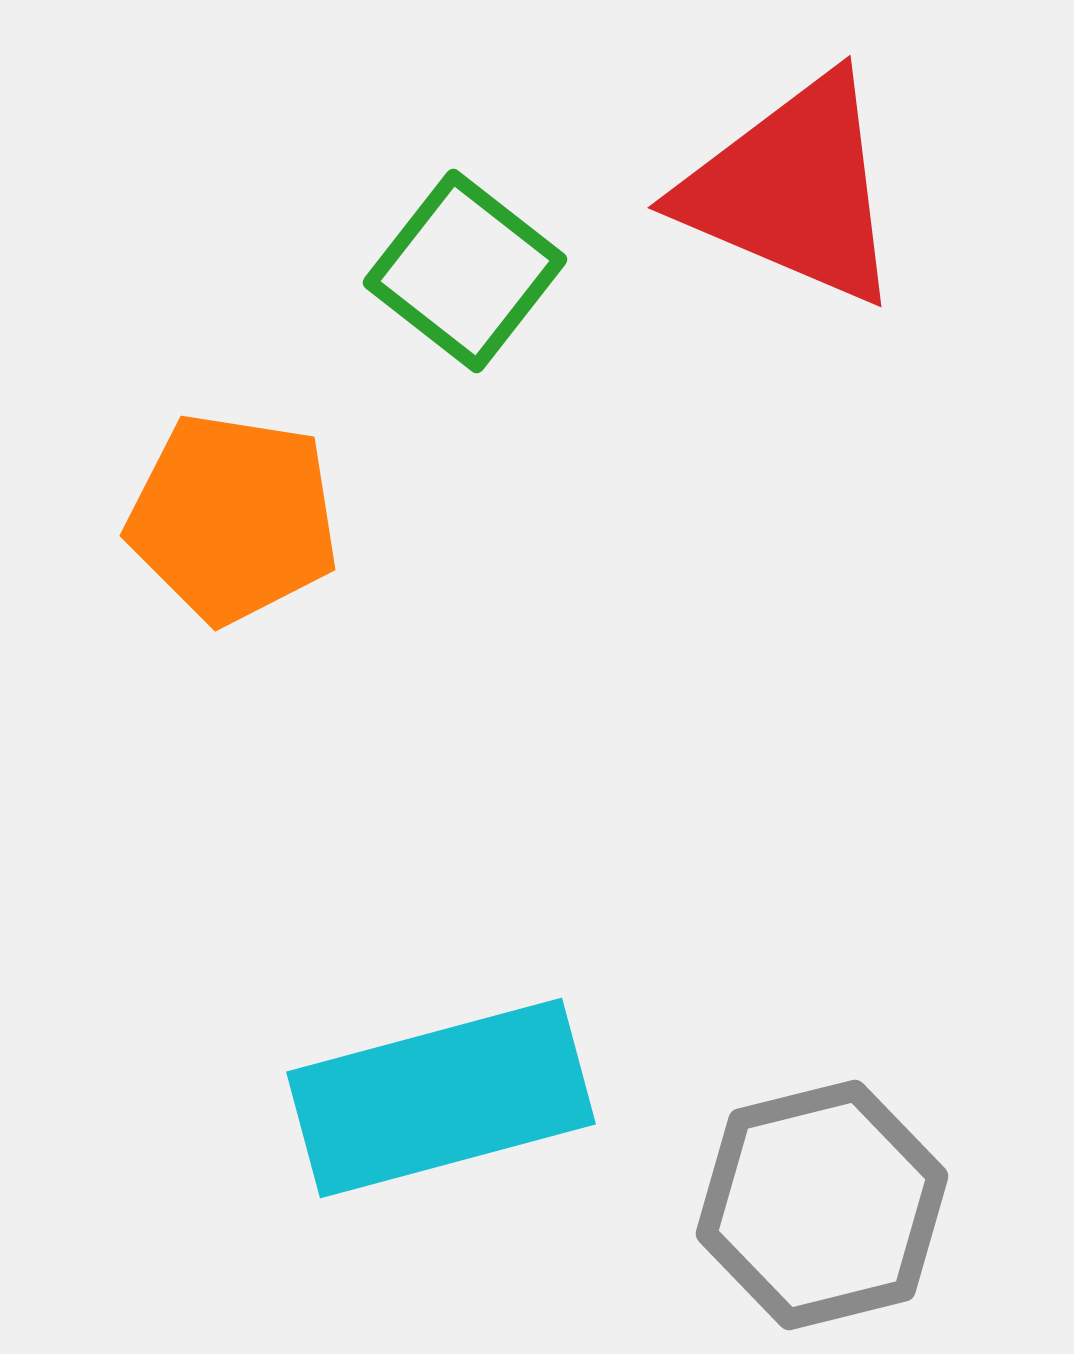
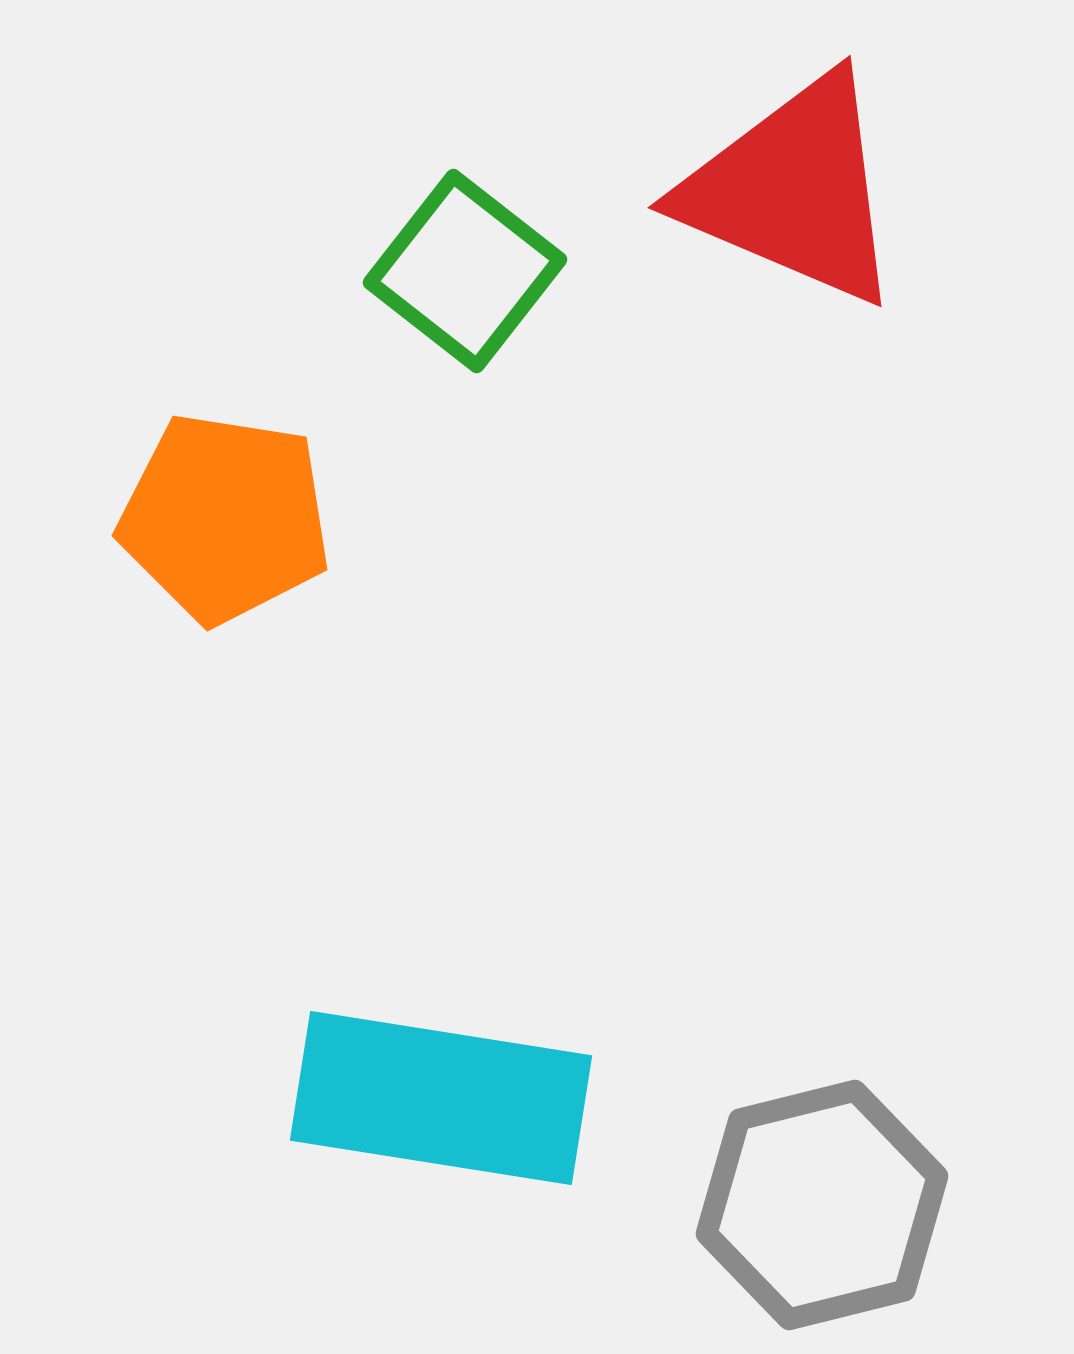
orange pentagon: moved 8 px left
cyan rectangle: rotated 24 degrees clockwise
